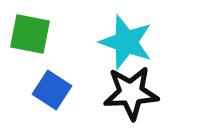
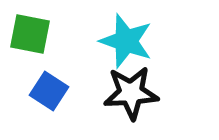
cyan star: moved 1 px up
blue square: moved 3 px left, 1 px down
